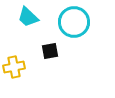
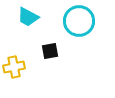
cyan trapezoid: rotated 15 degrees counterclockwise
cyan circle: moved 5 px right, 1 px up
